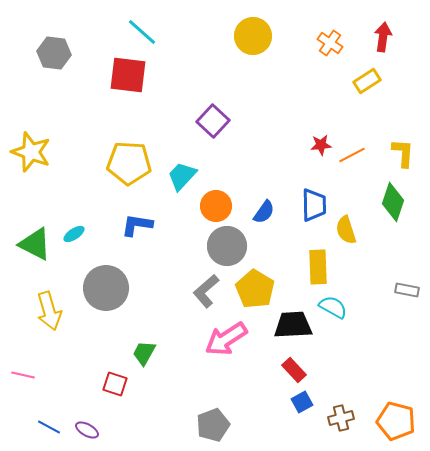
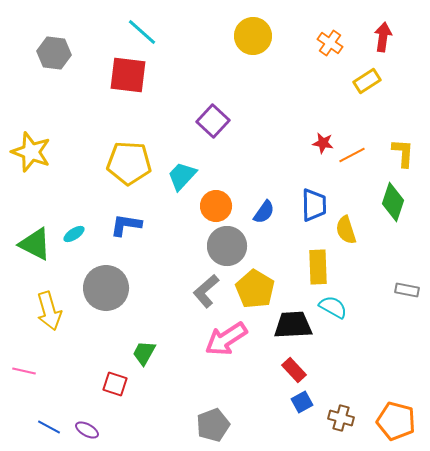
red star at (321, 145): moved 2 px right, 2 px up; rotated 15 degrees clockwise
blue L-shape at (137, 225): moved 11 px left
pink line at (23, 375): moved 1 px right, 4 px up
brown cross at (341, 418): rotated 30 degrees clockwise
